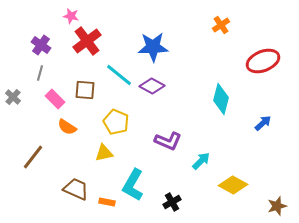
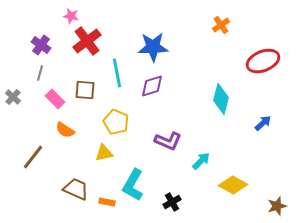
cyan line: moved 2 px left, 2 px up; rotated 40 degrees clockwise
purple diamond: rotated 45 degrees counterclockwise
orange semicircle: moved 2 px left, 3 px down
